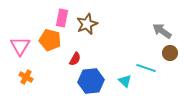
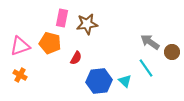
brown star: rotated 15 degrees clockwise
gray arrow: moved 12 px left, 11 px down
orange pentagon: moved 3 px down
pink triangle: rotated 40 degrees clockwise
brown circle: moved 2 px right, 1 px up
red semicircle: moved 1 px right, 1 px up
cyan line: rotated 36 degrees clockwise
orange cross: moved 6 px left, 2 px up
blue hexagon: moved 8 px right
